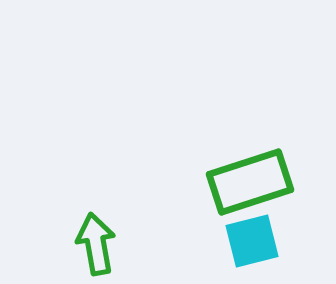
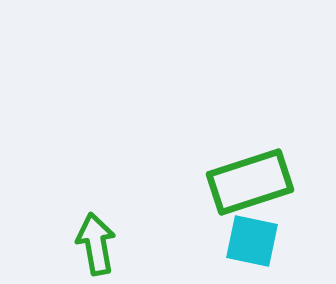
cyan square: rotated 26 degrees clockwise
